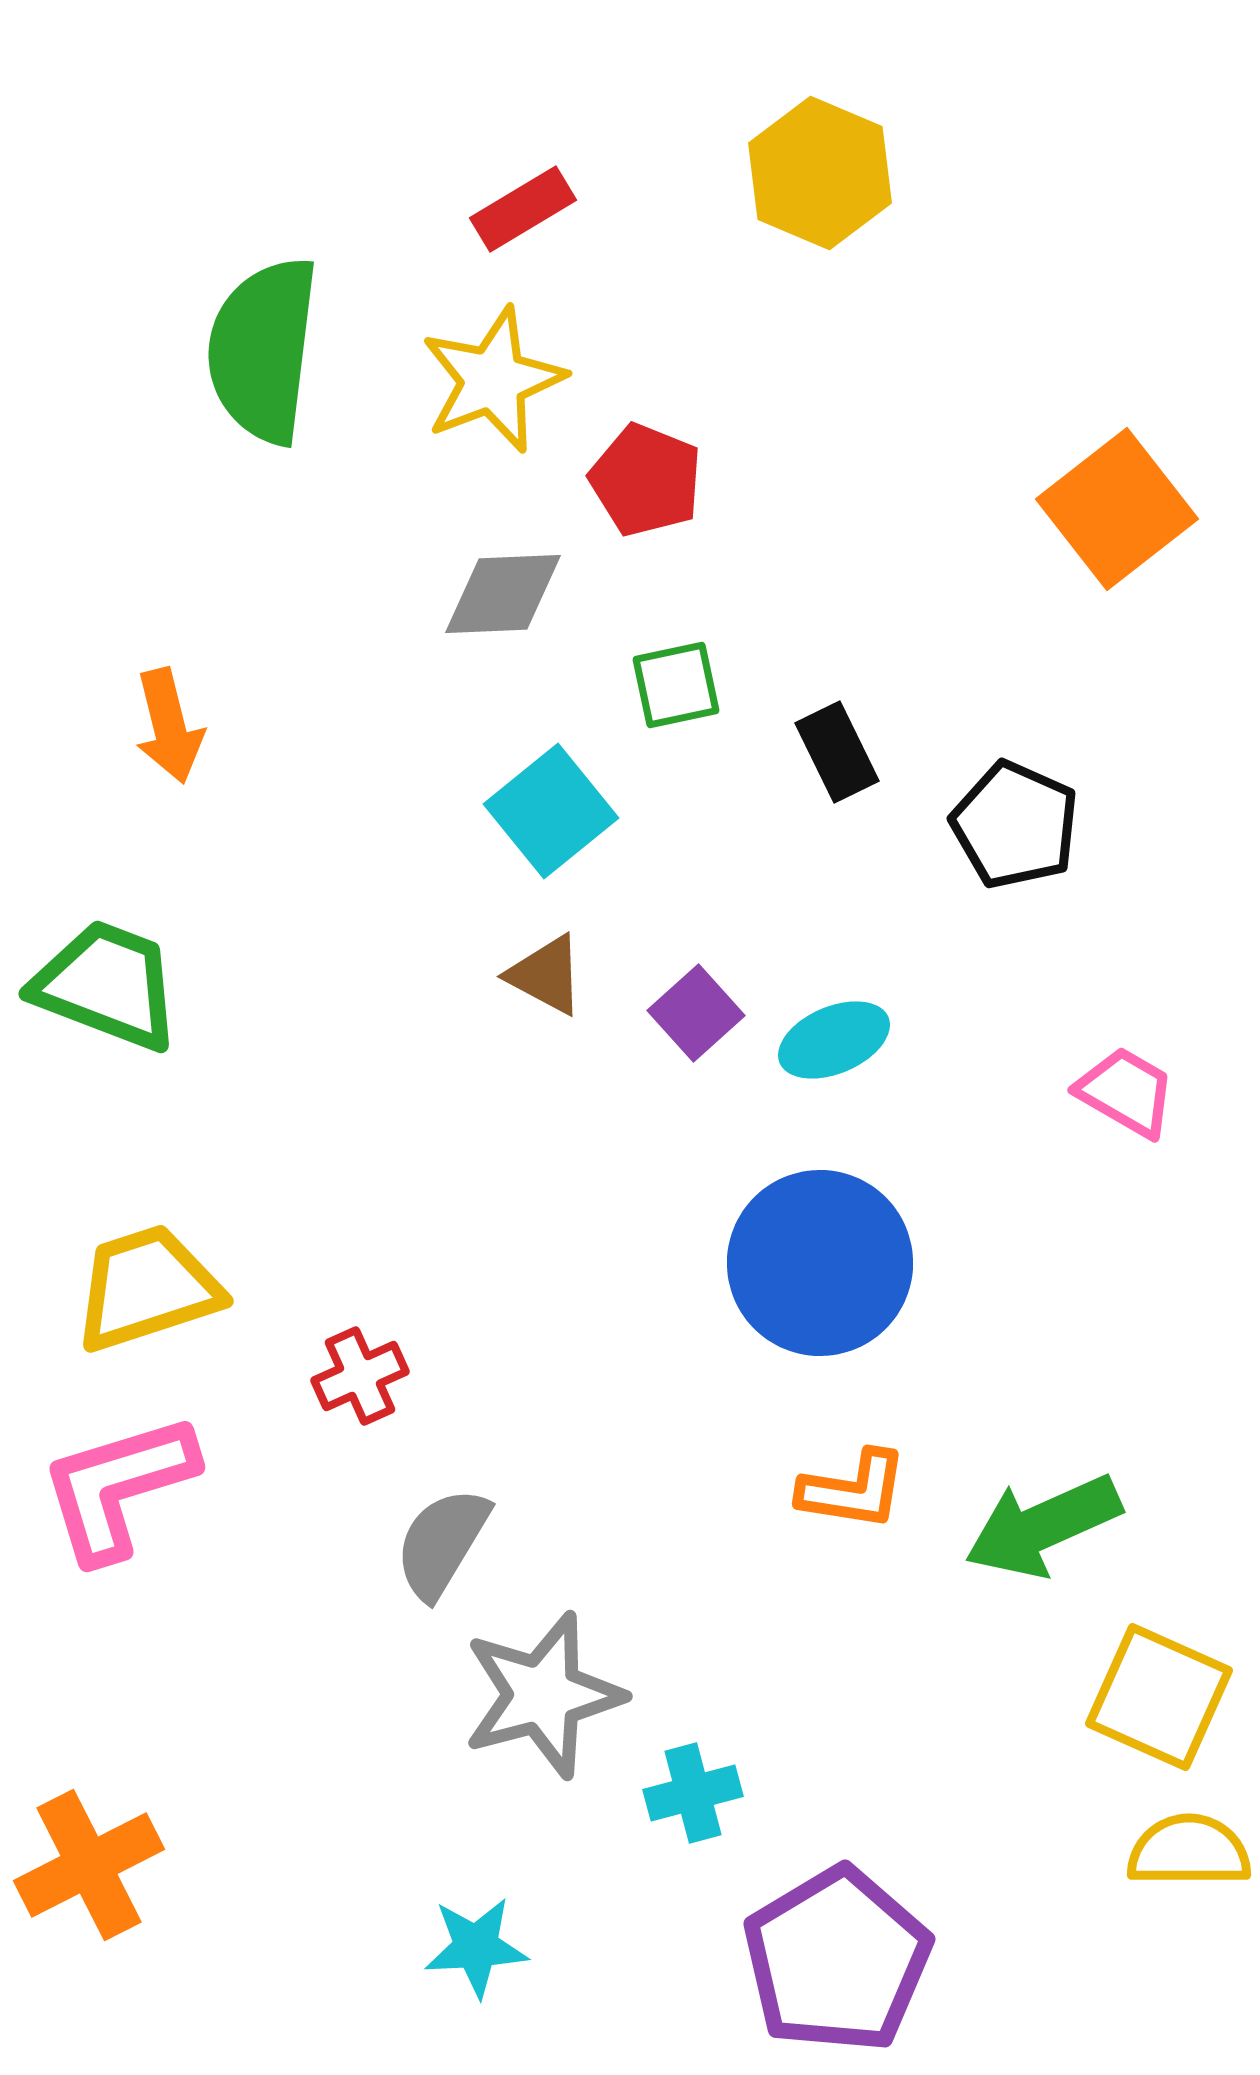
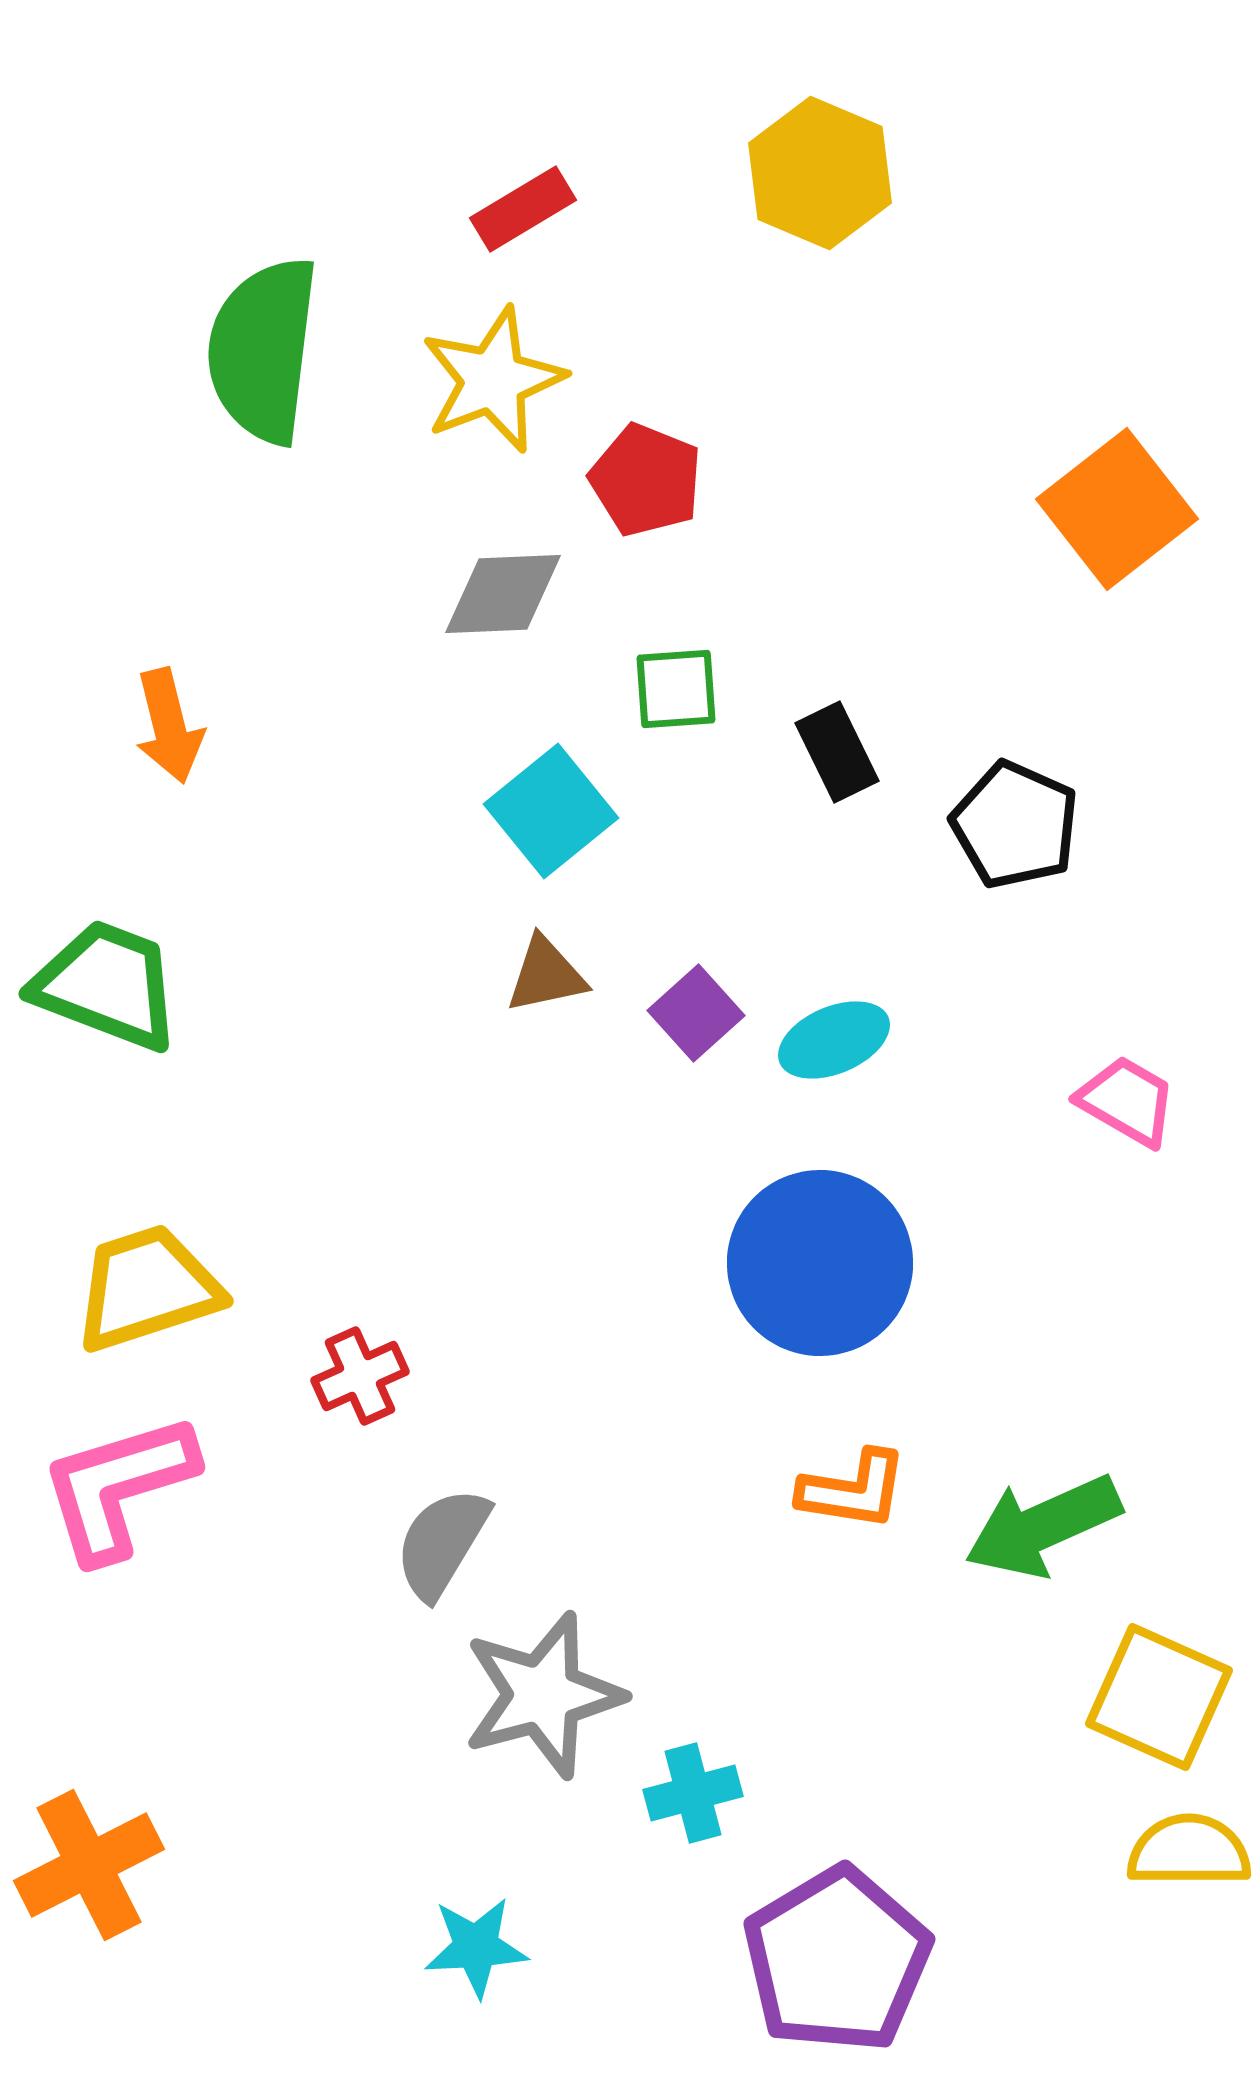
green square: moved 4 px down; rotated 8 degrees clockwise
brown triangle: rotated 40 degrees counterclockwise
pink trapezoid: moved 1 px right, 9 px down
